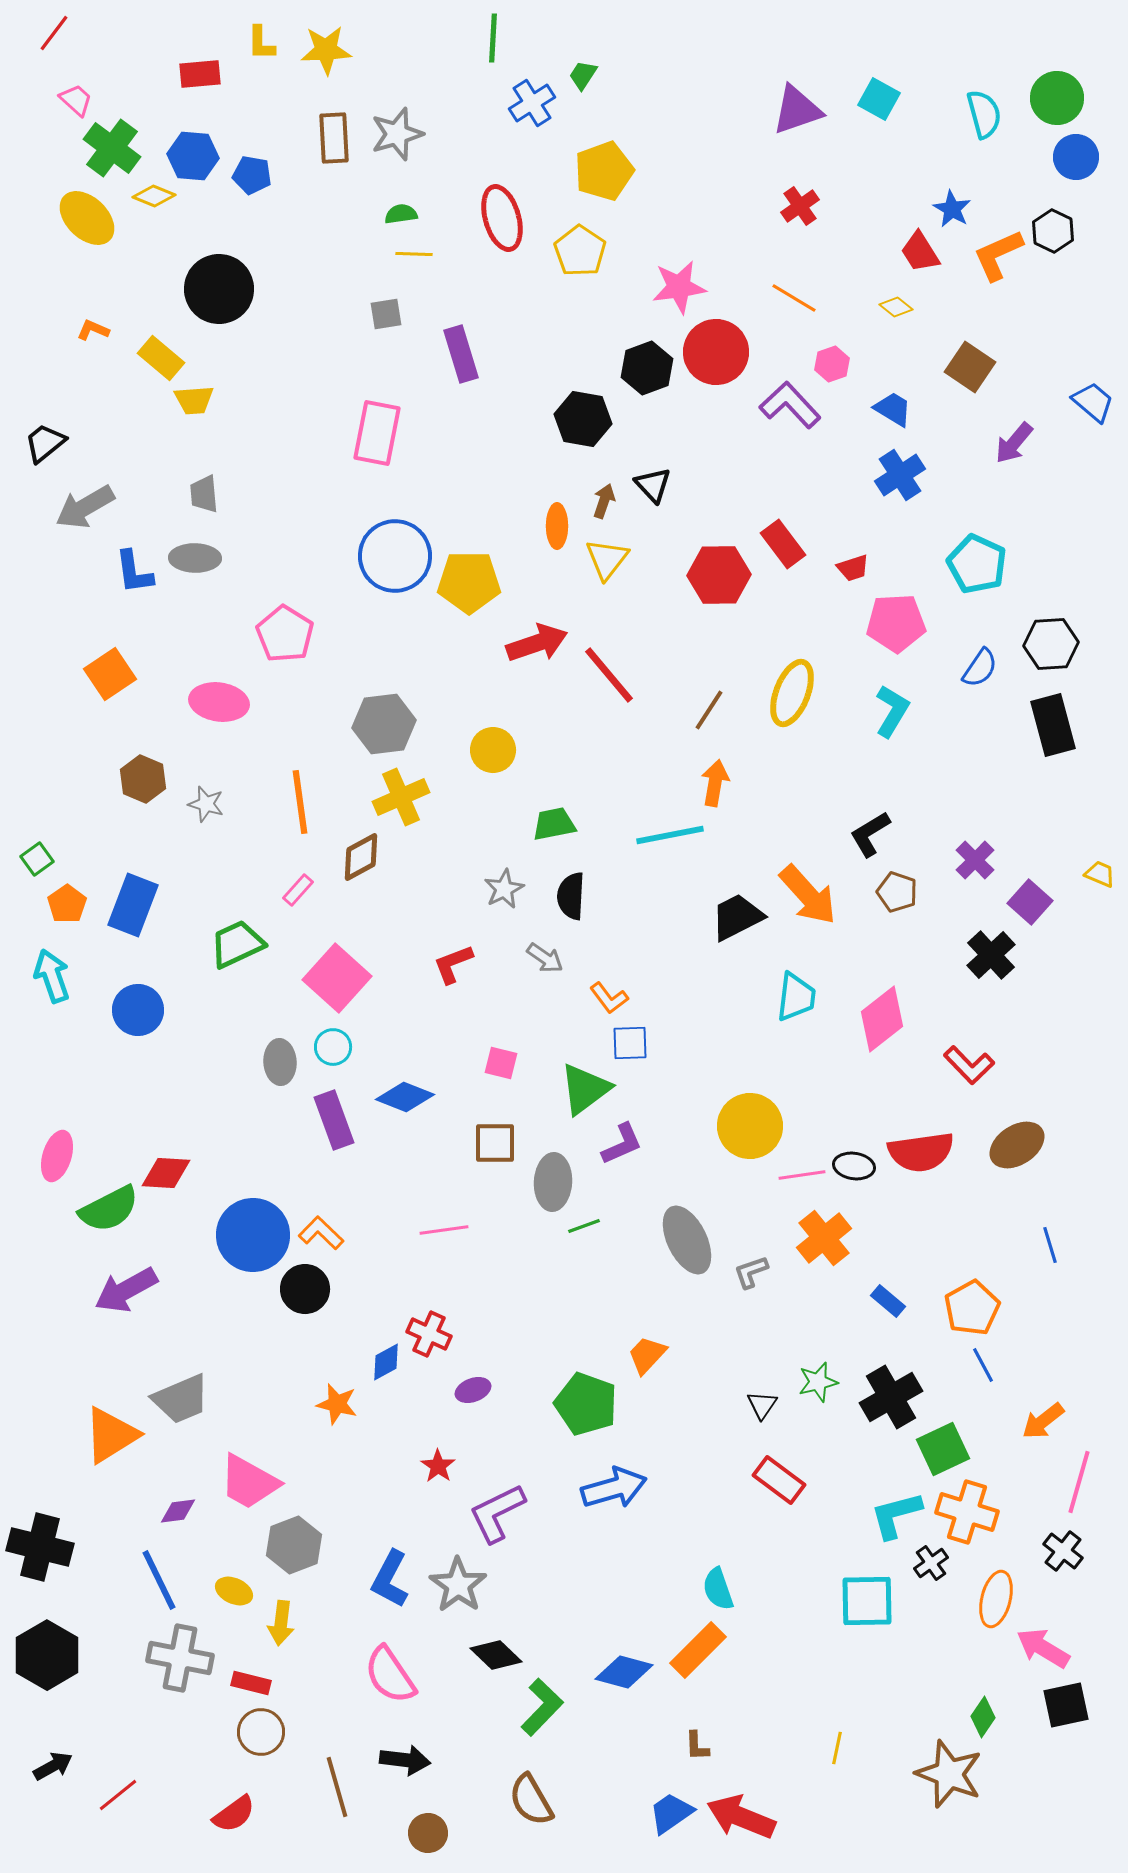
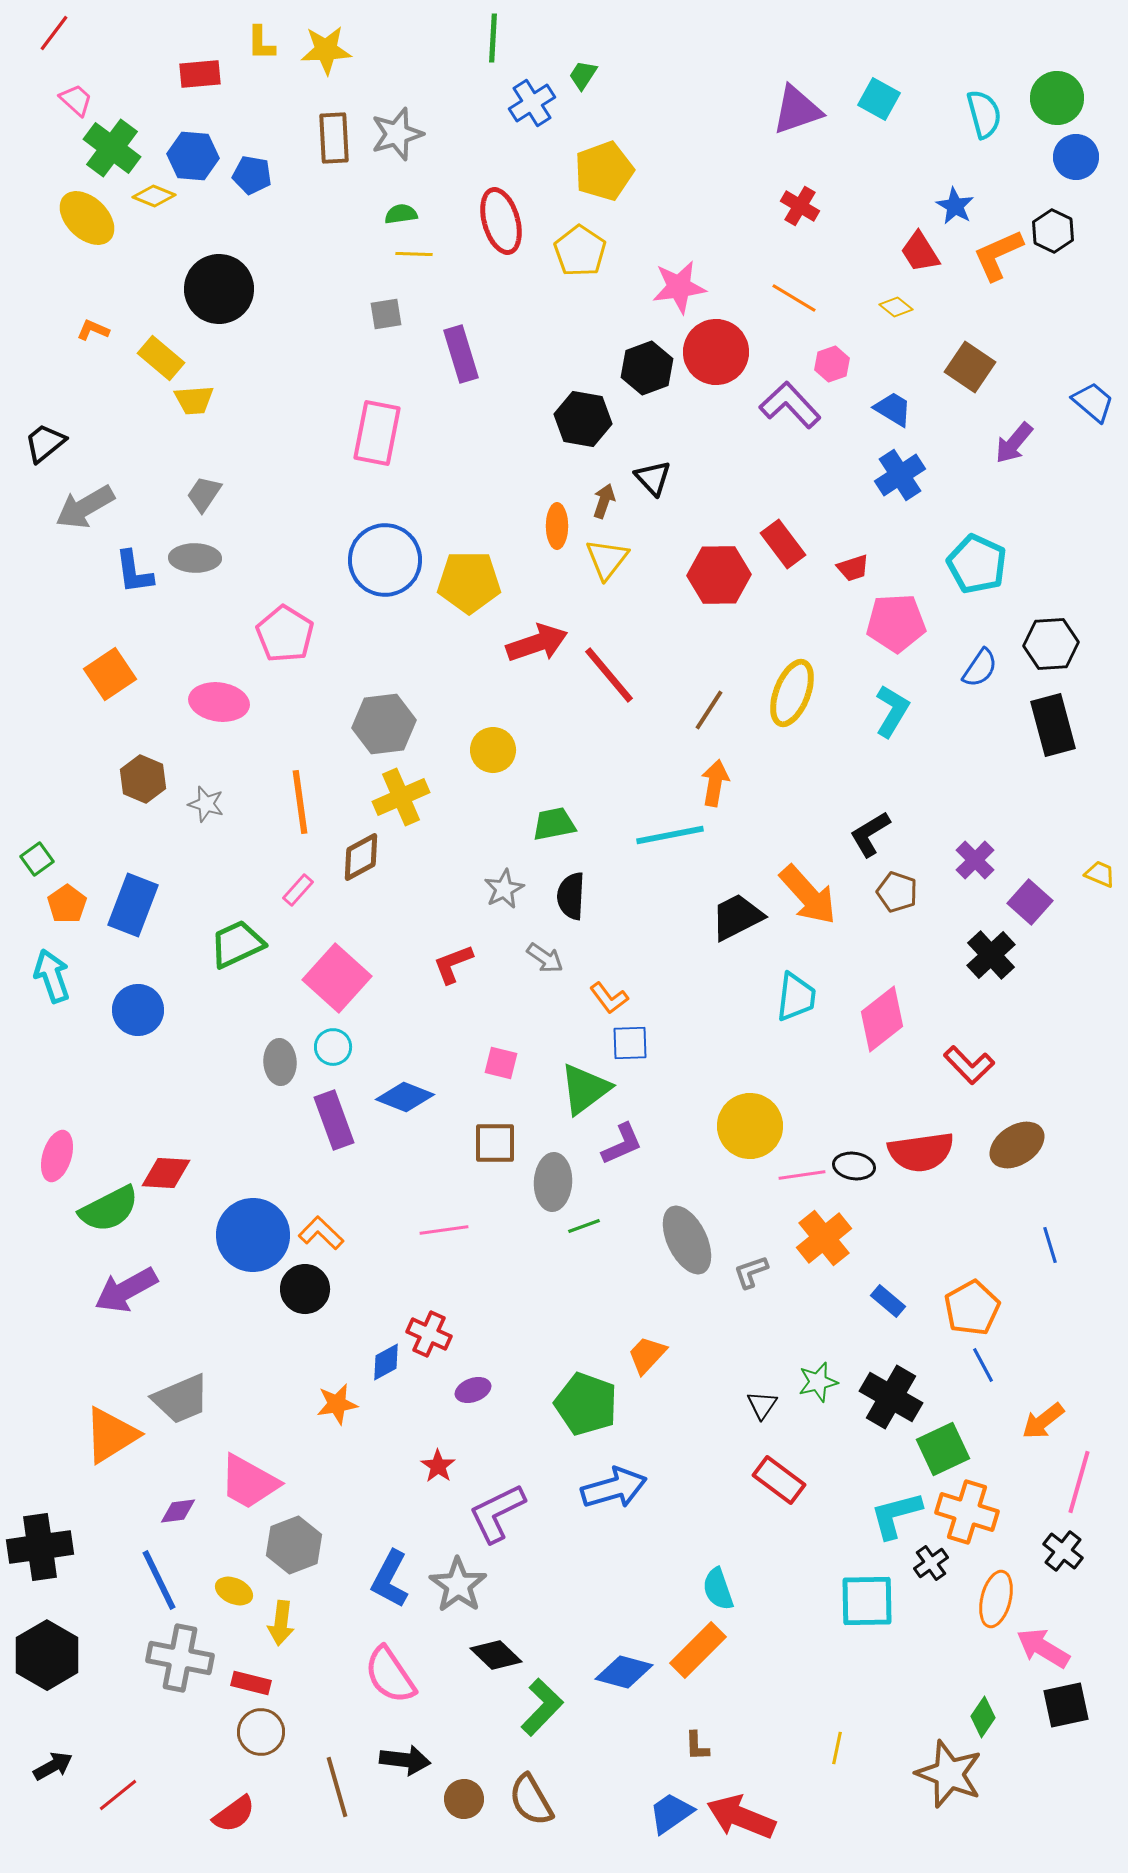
red cross at (800, 206): rotated 24 degrees counterclockwise
blue star at (952, 209): moved 3 px right, 3 px up
red ellipse at (502, 218): moved 1 px left, 3 px down
black triangle at (653, 485): moved 7 px up
gray trapezoid at (204, 494): rotated 39 degrees clockwise
blue circle at (395, 556): moved 10 px left, 4 px down
black cross at (891, 1397): rotated 30 degrees counterclockwise
orange star at (337, 1404): rotated 24 degrees counterclockwise
black cross at (40, 1547): rotated 22 degrees counterclockwise
brown circle at (428, 1833): moved 36 px right, 34 px up
